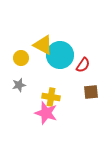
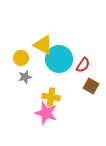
cyan circle: moved 1 px left, 4 px down
gray star: moved 6 px right, 8 px up
brown square: moved 6 px up; rotated 35 degrees clockwise
